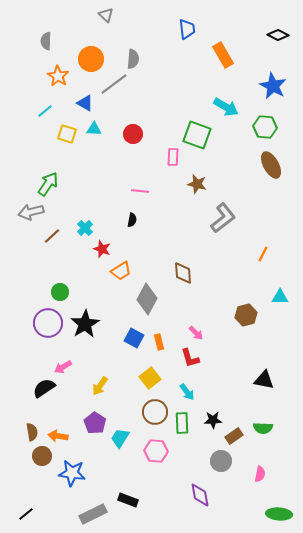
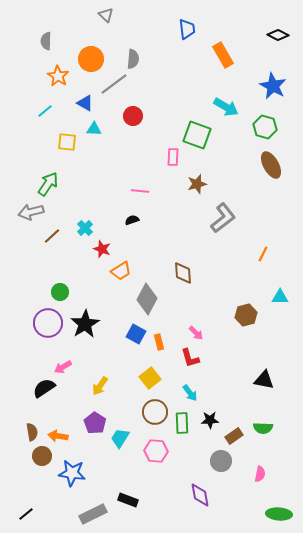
green hexagon at (265, 127): rotated 10 degrees clockwise
yellow square at (67, 134): moved 8 px down; rotated 12 degrees counterclockwise
red circle at (133, 134): moved 18 px up
brown star at (197, 184): rotated 30 degrees counterclockwise
black semicircle at (132, 220): rotated 120 degrees counterclockwise
blue square at (134, 338): moved 2 px right, 4 px up
cyan arrow at (187, 392): moved 3 px right, 1 px down
black star at (213, 420): moved 3 px left
